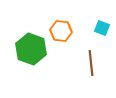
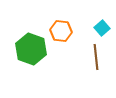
cyan square: rotated 28 degrees clockwise
brown line: moved 5 px right, 6 px up
